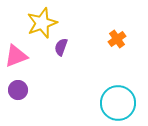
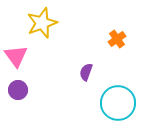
purple semicircle: moved 25 px right, 25 px down
pink triangle: rotated 45 degrees counterclockwise
